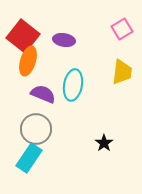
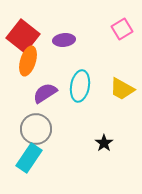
purple ellipse: rotated 15 degrees counterclockwise
yellow trapezoid: moved 17 px down; rotated 112 degrees clockwise
cyan ellipse: moved 7 px right, 1 px down
purple semicircle: moved 2 px right, 1 px up; rotated 55 degrees counterclockwise
